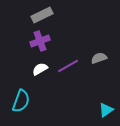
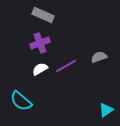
gray rectangle: moved 1 px right; rotated 50 degrees clockwise
purple cross: moved 2 px down
gray semicircle: moved 1 px up
purple line: moved 2 px left
cyan semicircle: rotated 110 degrees clockwise
